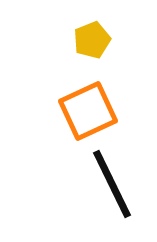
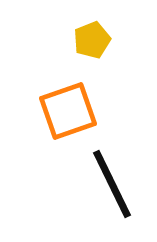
orange square: moved 20 px left; rotated 6 degrees clockwise
